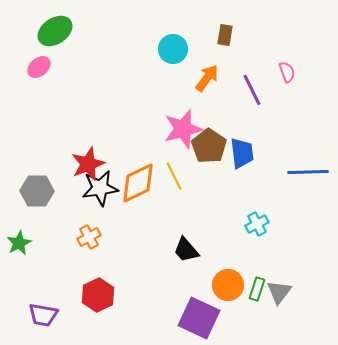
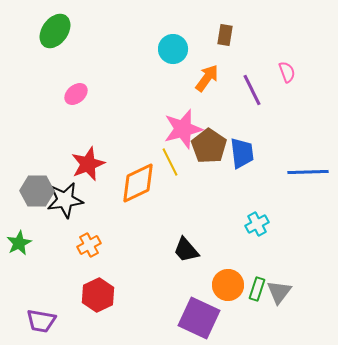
green ellipse: rotated 20 degrees counterclockwise
pink ellipse: moved 37 px right, 27 px down
yellow line: moved 4 px left, 14 px up
black star: moved 35 px left, 12 px down
orange cross: moved 8 px down
purple trapezoid: moved 2 px left, 6 px down
